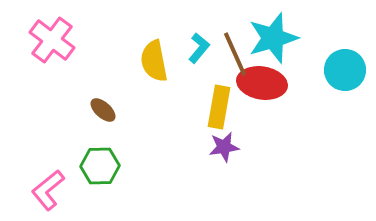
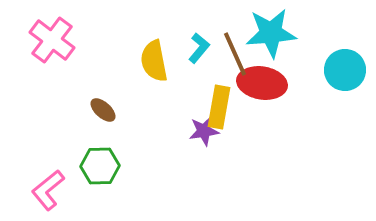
cyan star: moved 2 px left, 5 px up; rotated 12 degrees clockwise
purple star: moved 20 px left, 16 px up
